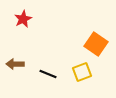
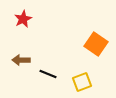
brown arrow: moved 6 px right, 4 px up
yellow square: moved 10 px down
